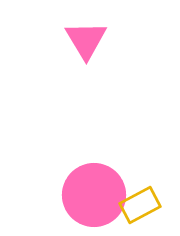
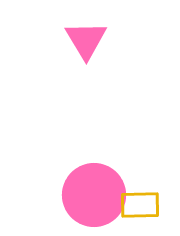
yellow rectangle: rotated 27 degrees clockwise
